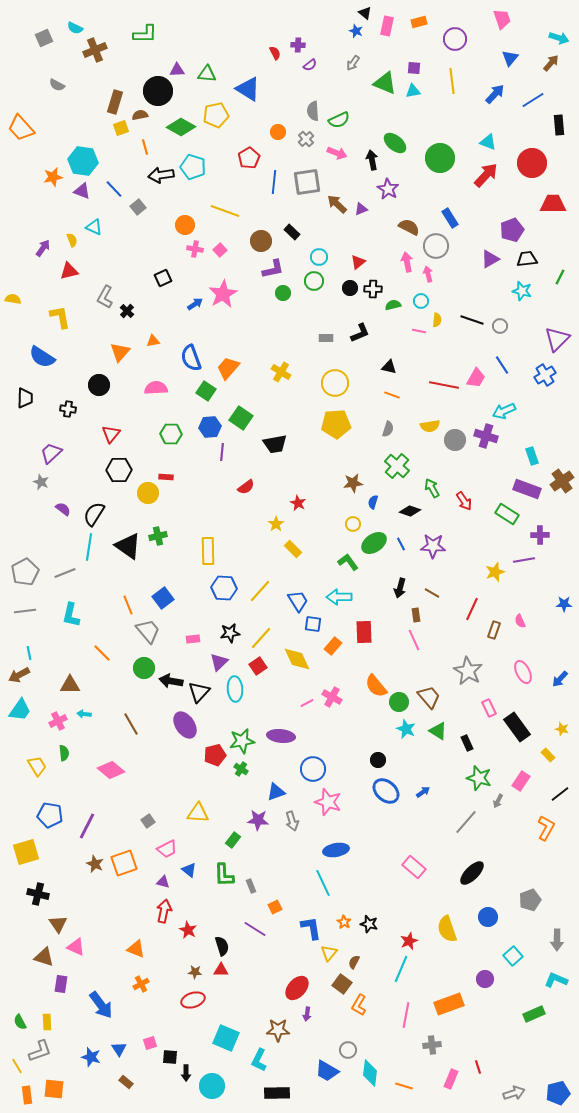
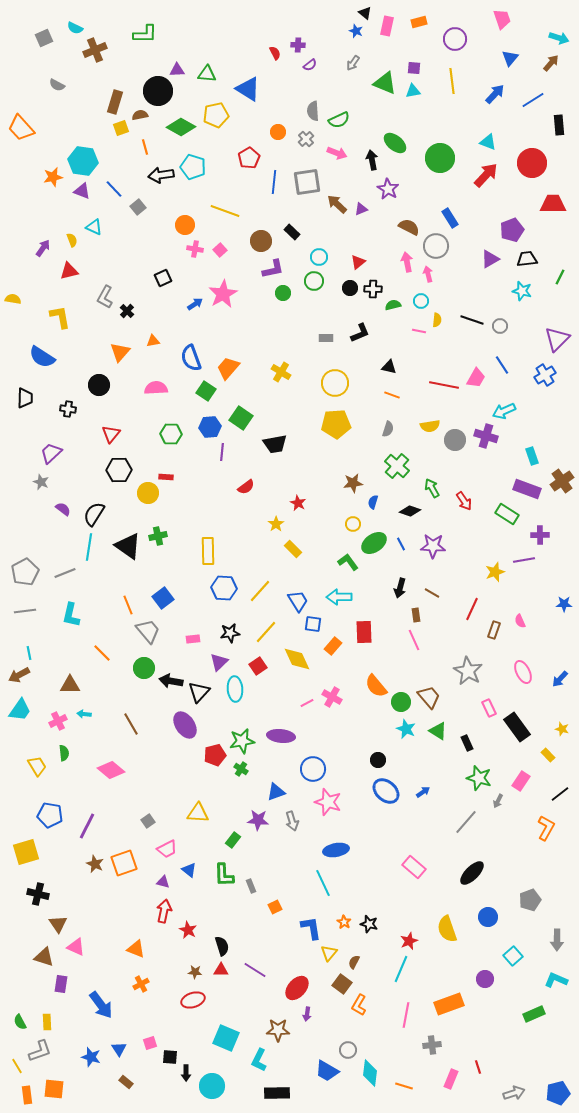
yellow line at (261, 638): moved 5 px right, 6 px up
green circle at (399, 702): moved 2 px right
purple line at (255, 929): moved 41 px down
